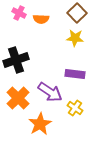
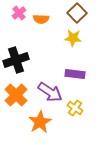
pink cross: rotated 24 degrees clockwise
yellow star: moved 2 px left
orange cross: moved 2 px left, 3 px up
orange star: moved 2 px up
